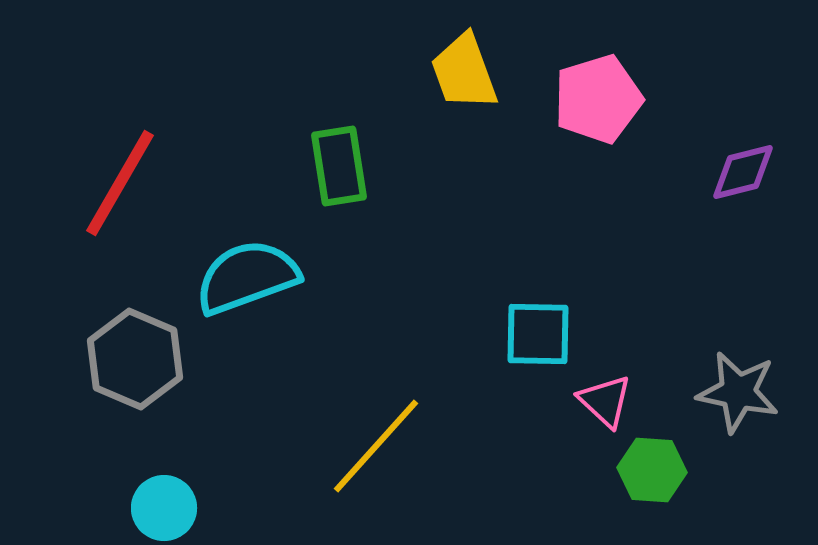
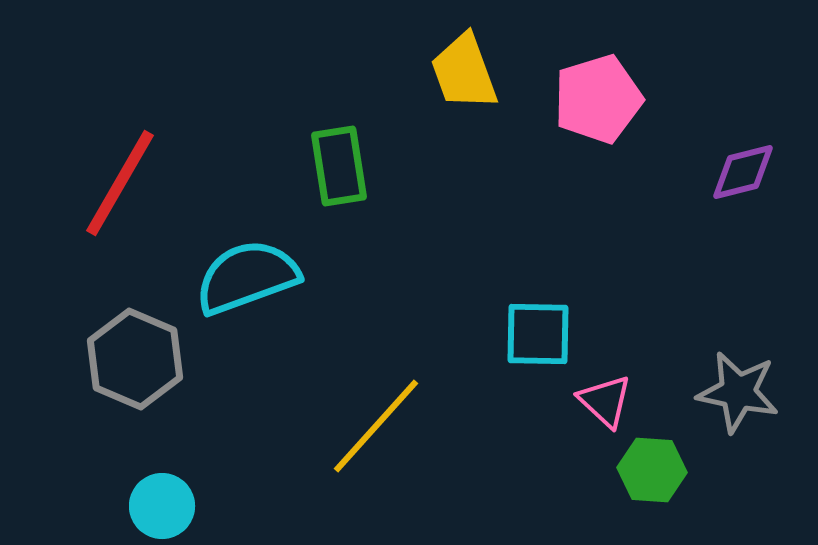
yellow line: moved 20 px up
cyan circle: moved 2 px left, 2 px up
